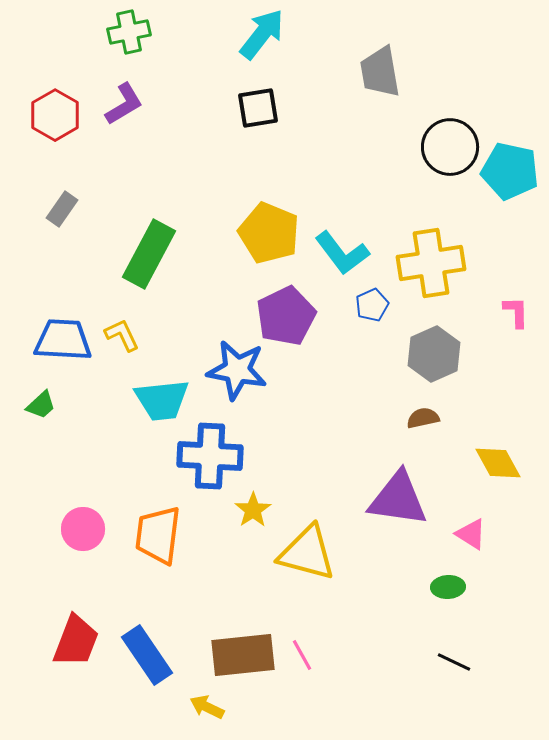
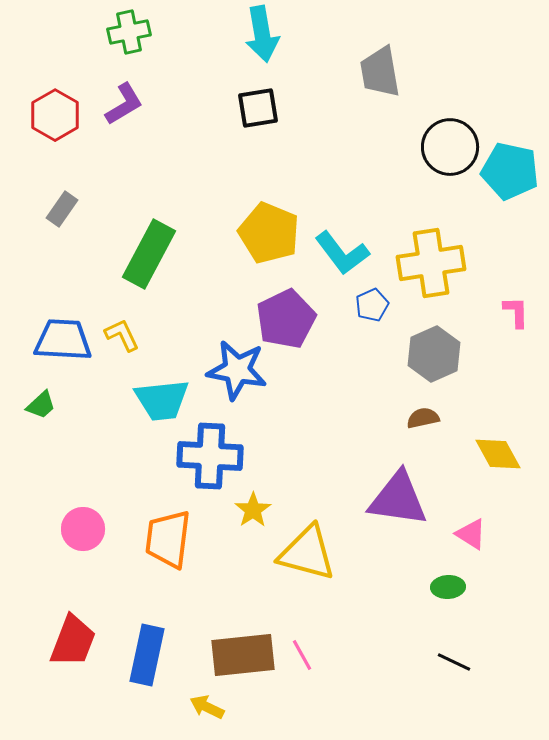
cyan arrow: rotated 132 degrees clockwise
purple pentagon: moved 3 px down
yellow diamond: moved 9 px up
orange trapezoid: moved 10 px right, 4 px down
red trapezoid: moved 3 px left
blue rectangle: rotated 46 degrees clockwise
